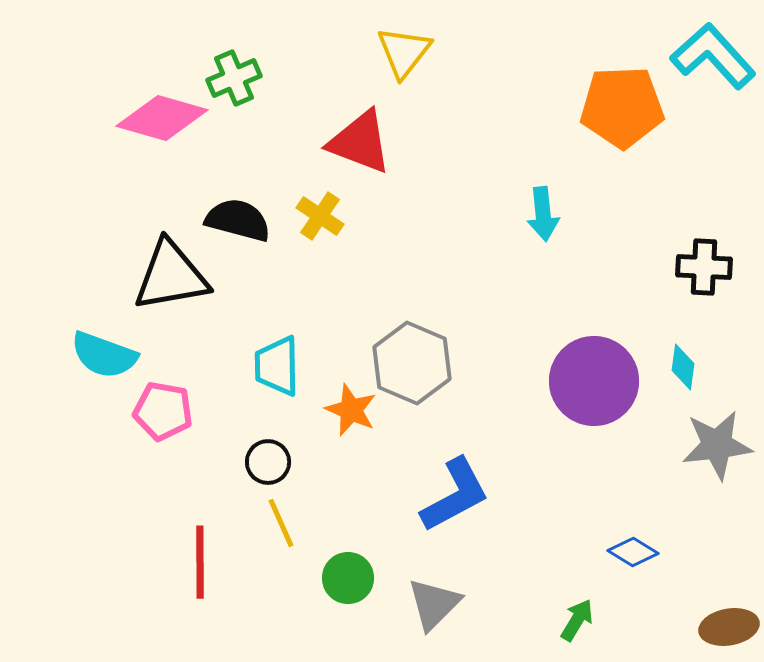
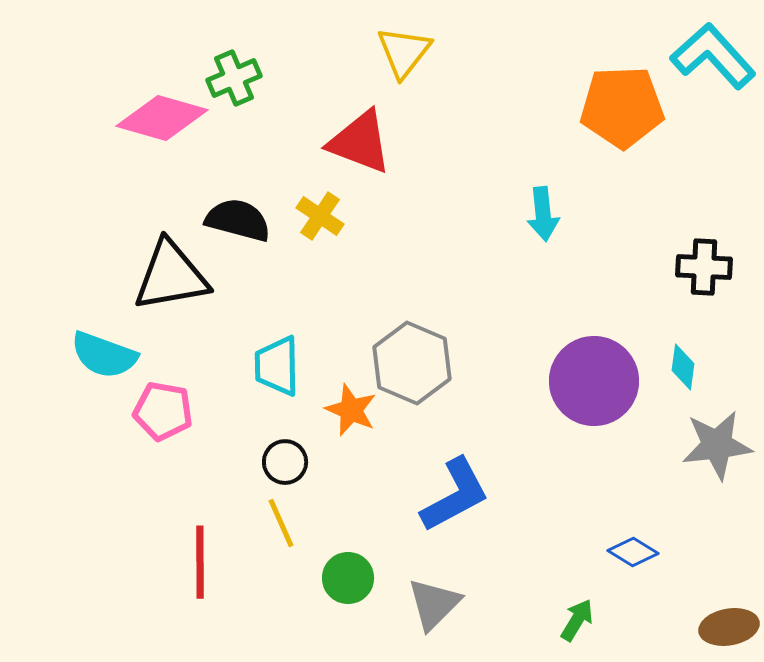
black circle: moved 17 px right
